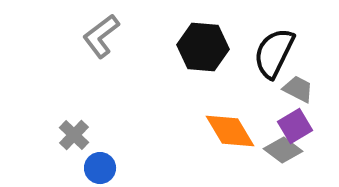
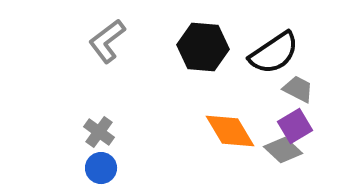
gray L-shape: moved 6 px right, 5 px down
black semicircle: rotated 150 degrees counterclockwise
gray cross: moved 25 px right, 3 px up; rotated 8 degrees counterclockwise
gray diamond: rotated 6 degrees clockwise
blue circle: moved 1 px right
